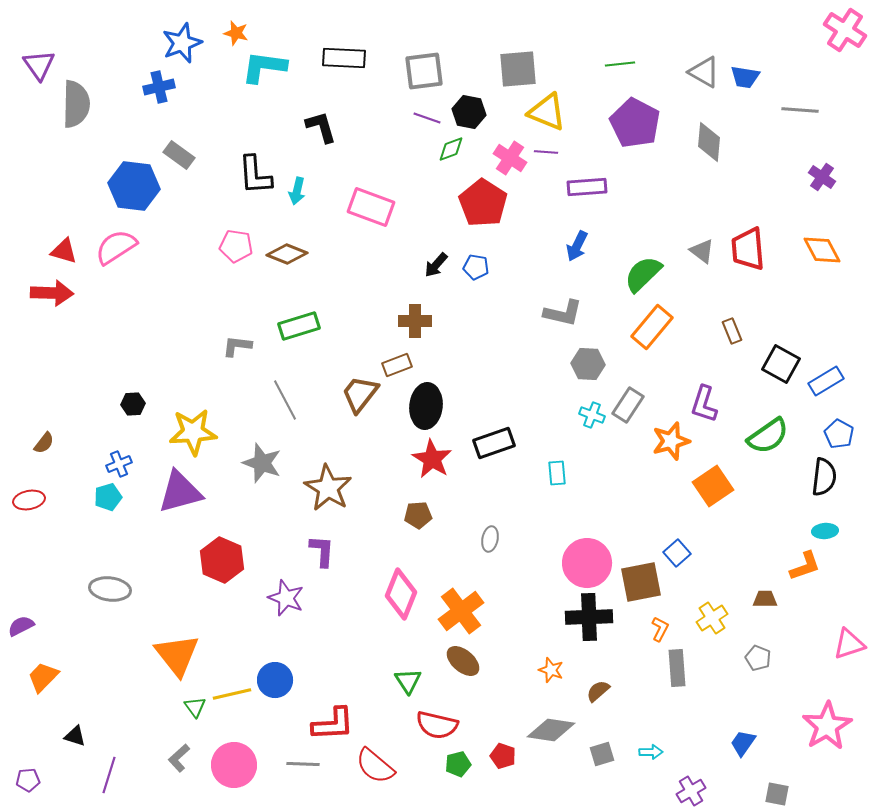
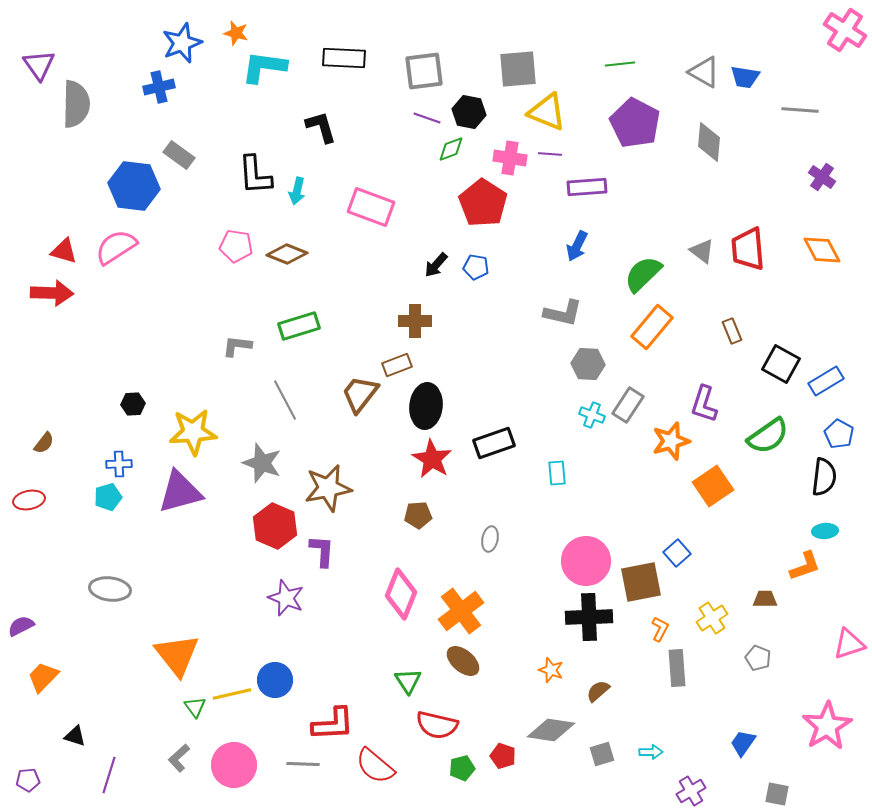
purple line at (546, 152): moved 4 px right, 2 px down
pink cross at (510, 158): rotated 24 degrees counterclockwise
blue cross at (119, 464): rotated 20 degrees clockwise
brown star at (328, 488): rotated 30 degrees clockwise
red hexagon at (222, 560): moved 53 px right, 34 px up
pink circle at (587, 563): moved 1 px left, 2 px up
green pentagon at (458, 764): moved 4 px right, 4 px down
